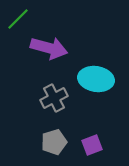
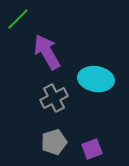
purple arrow: moved 2 px left, 4 px down; rotated 135 degrees counterclockwise
purple square: moved 4 px down
